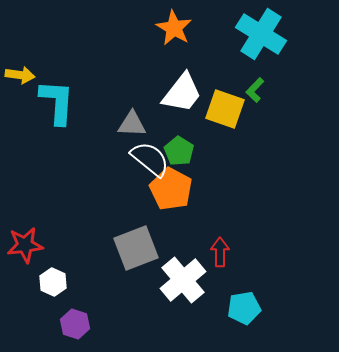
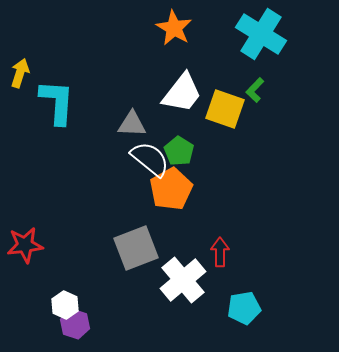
yellow arrow: moved 2 px up; rotated 80 degrees counterclockwise
orange pentagon: rotated 15 degrees clockwise
white hexagon: moved 12 px right, 23 px down
